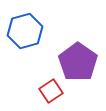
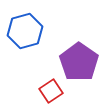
purple pentagon: moved 1 px right
